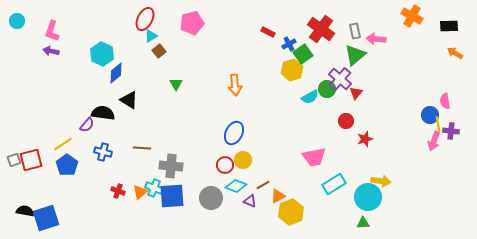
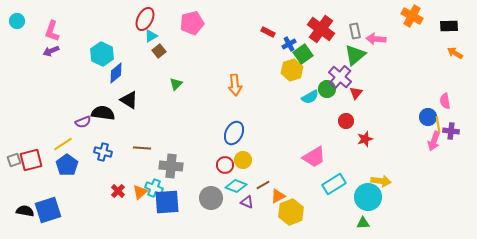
purple arrow at (51, 51): rotated 35 degrees counterclockwise
purple cross at (340, 79): moved 2 px up
green triangle at (176, 84): rotated 16 degrees clockwise
blue circle at (430, 115): moved 2 px left, 2 px down
purple semicircle at (87, 125): moved 4 px left, 3 px up; rotated 28 degrees clockwise
pink trapezoid at (314, 157): rotated 20 degrees counterclockwise
red cross at (118, 191): rotated 24 degrees clockwise
blue square at (172, 196): moved 5 px left, 6 px down
purple triangle at (250, 201): moved 3 px left, 1 px down
blue square at (46, 218): moved 2 px right, 8 px up
